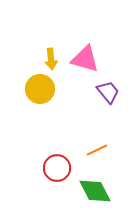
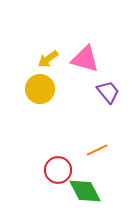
yellow arrow: moved 3 px left; rotated 60 degrees clockwise
red circle: moved 1 px right, 2 px down
green diamond: moved 10 px left
